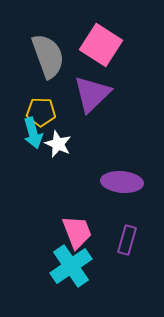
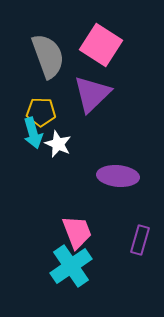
purple ellipse: moved 4 px left, 6 px up
purple rectangle: moved 13 px right
